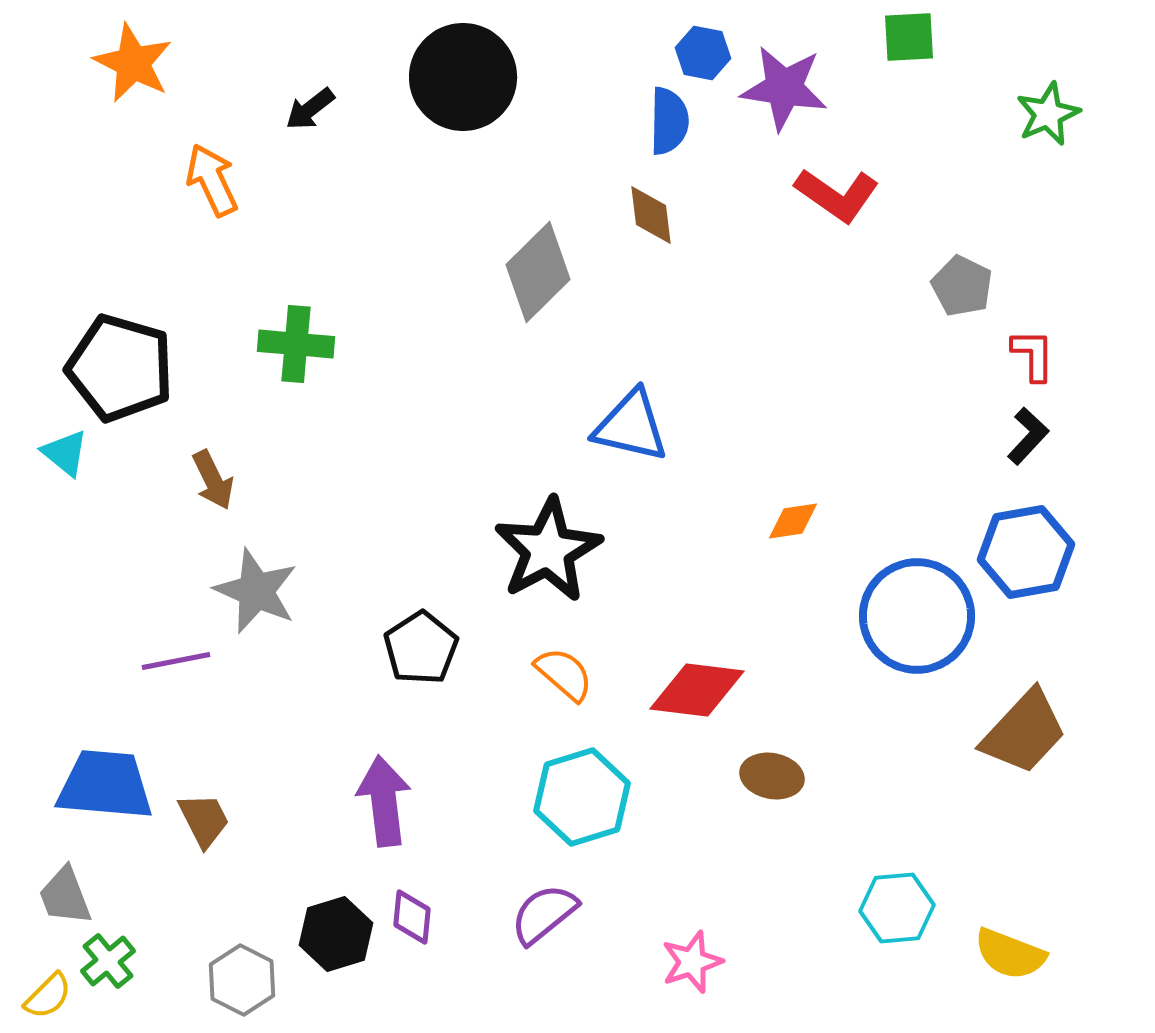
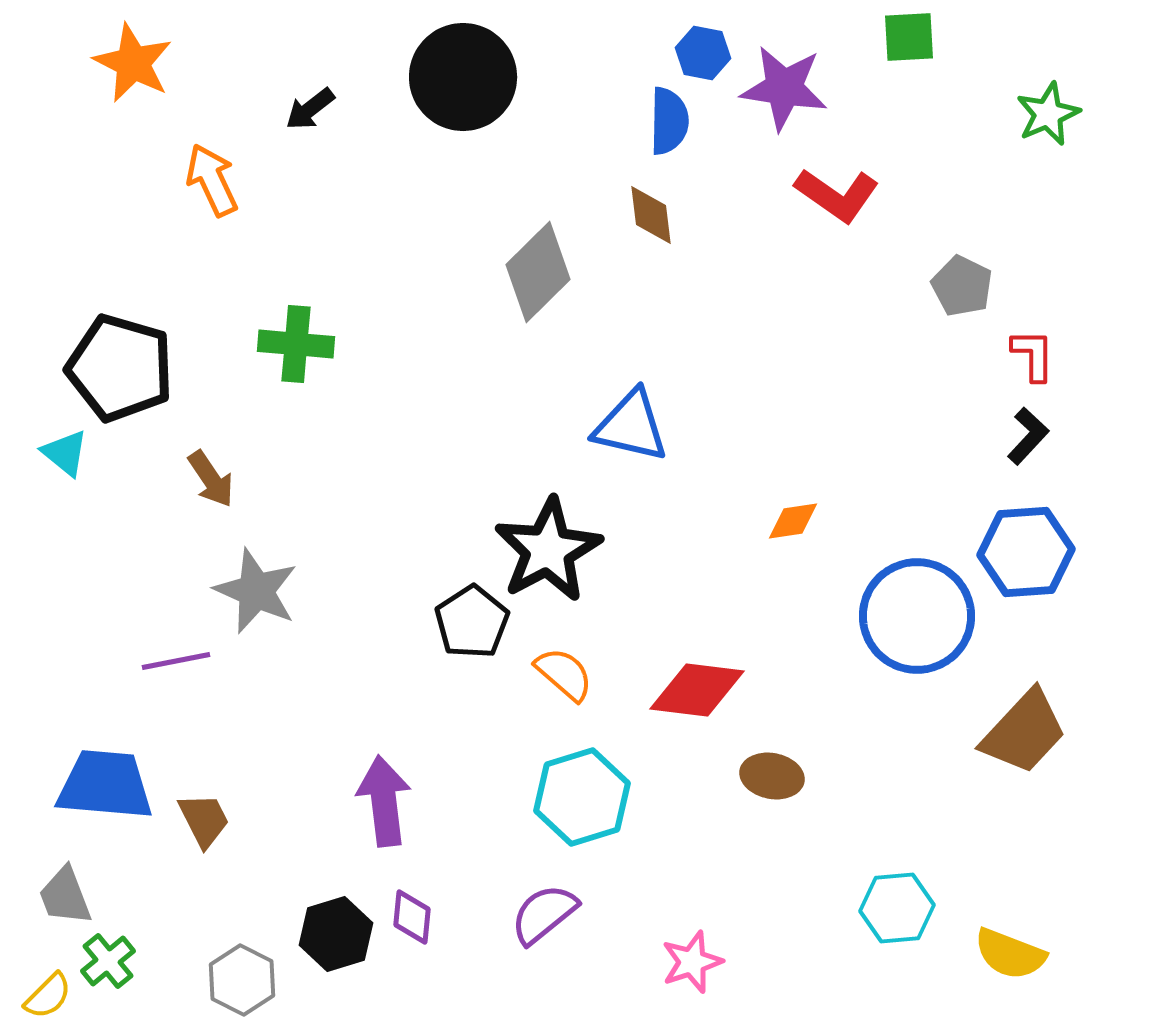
brown arrow at (213, 480): moved 2 px left, 1 px up; rotated 8 degrees counterclockwise
blue hexagon at (1026, 552): rotated 6 degrees clockwise
black pentagon at (421, 648): moved 51 px right, 26 px up
